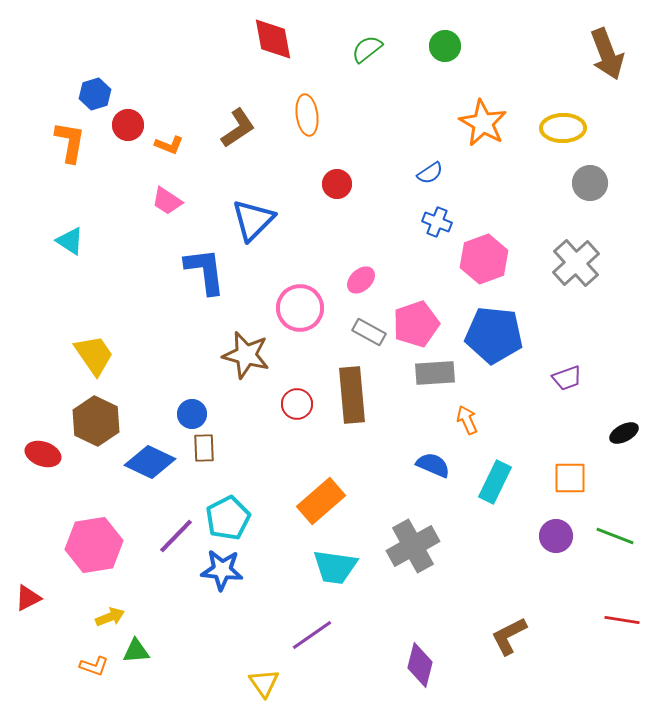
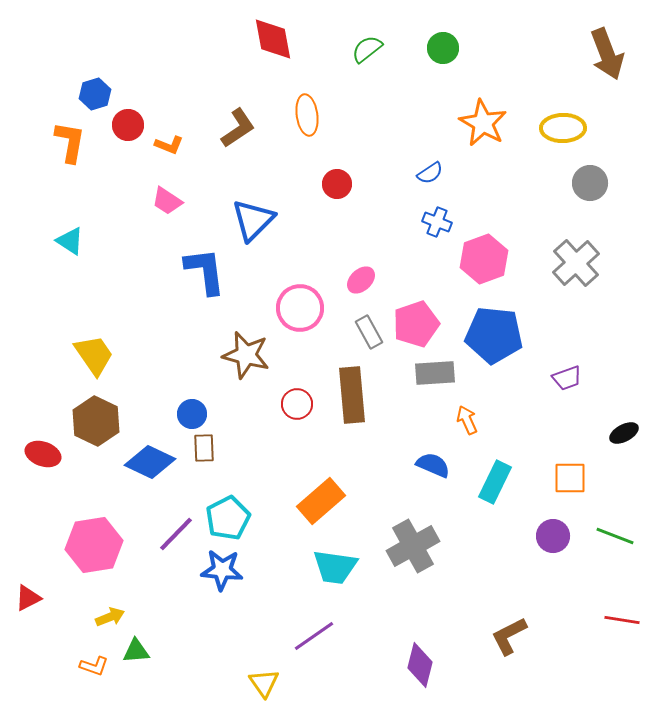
green circle at (445, 46): moved 2 px left, 2 px down
gray rectangle at (369, 332): rotated 32 degrees clockwise
purple line at (176, 536): moved 2 px up
purple circle at (556, 536): moved 3 px left
purple line at (312, 635): moved 2 px right, 1 px down
